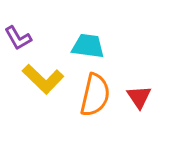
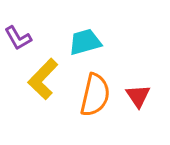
cyan trapezoid: moved 3 px left, 4 px up; rotated 24 degrees counterclockwise
yellow L-shape: rotated 90 degrees clockwise
red triangle: moved 1 px left, 1 px up
